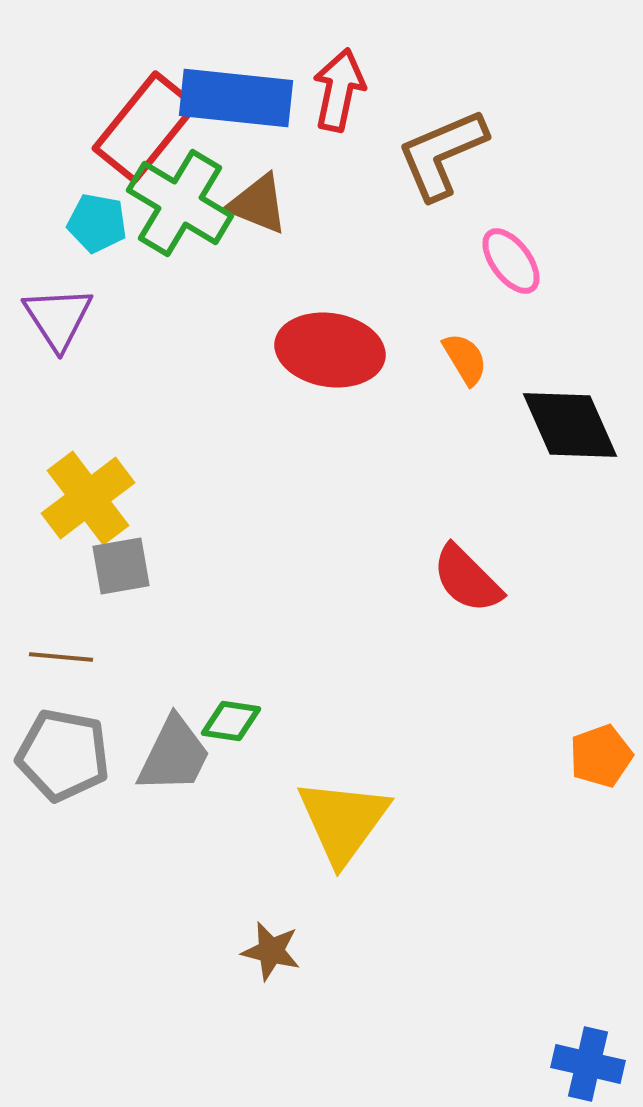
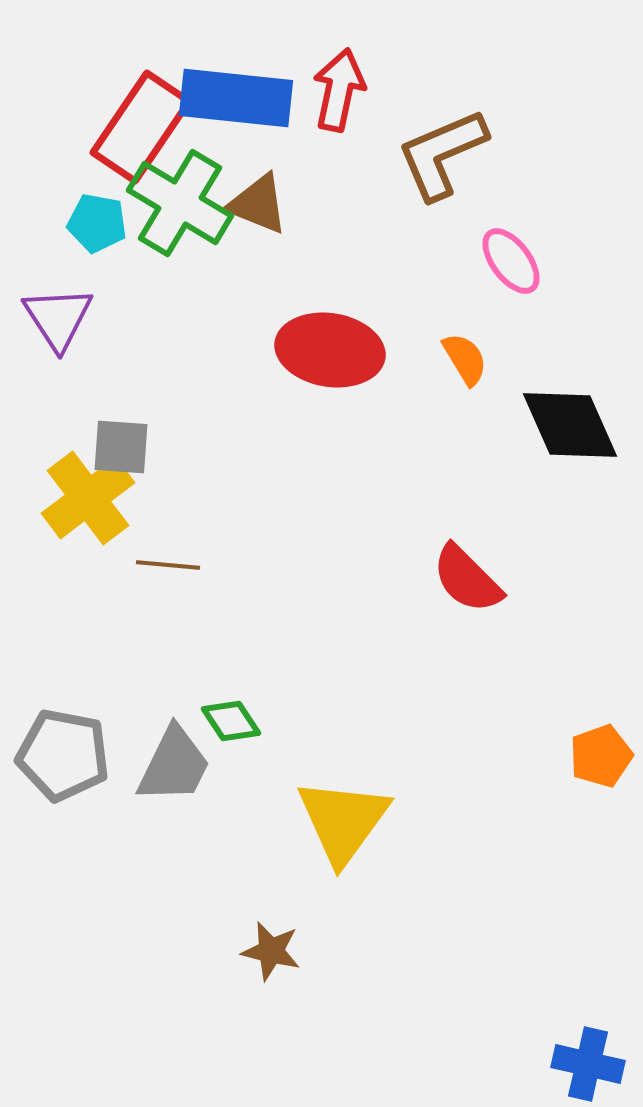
red rectangle: moved 4 px left; rotated 5 degrees counterclockwise
gray square: moved 119 px up; rotated 14 degrees clockwise
brown line: moved 107 px right, 92 px up
green diamond: rotated 48 degrees clockwise
gray trapezoid: moved 10 px down
